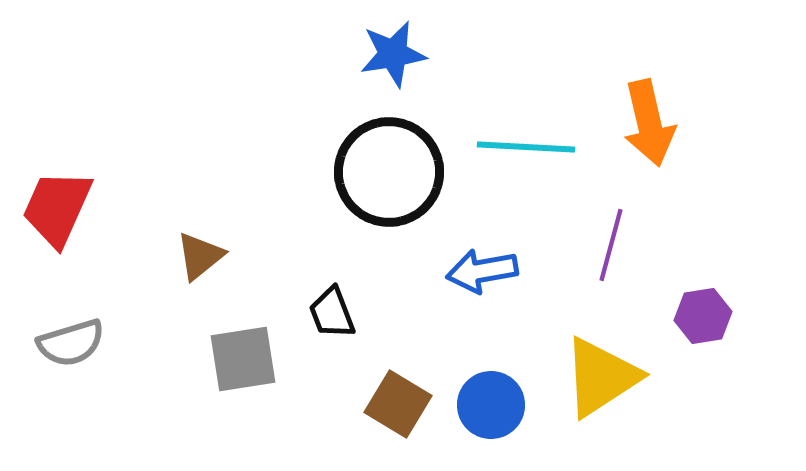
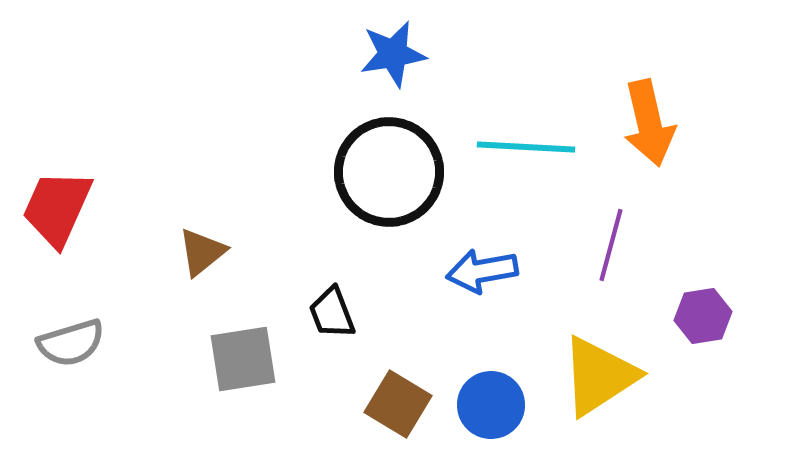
brown triangle: moved 2 px right, 4 px up
yellow triangle: moved 2 px left, 1 px up
